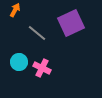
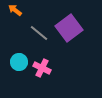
orange arrow: rotated 80 degrees counterclockwise
purple square: moved 2 px left, 5 px down; rotated 12 degrees counterclockwise
gray line: moved 2 px right
